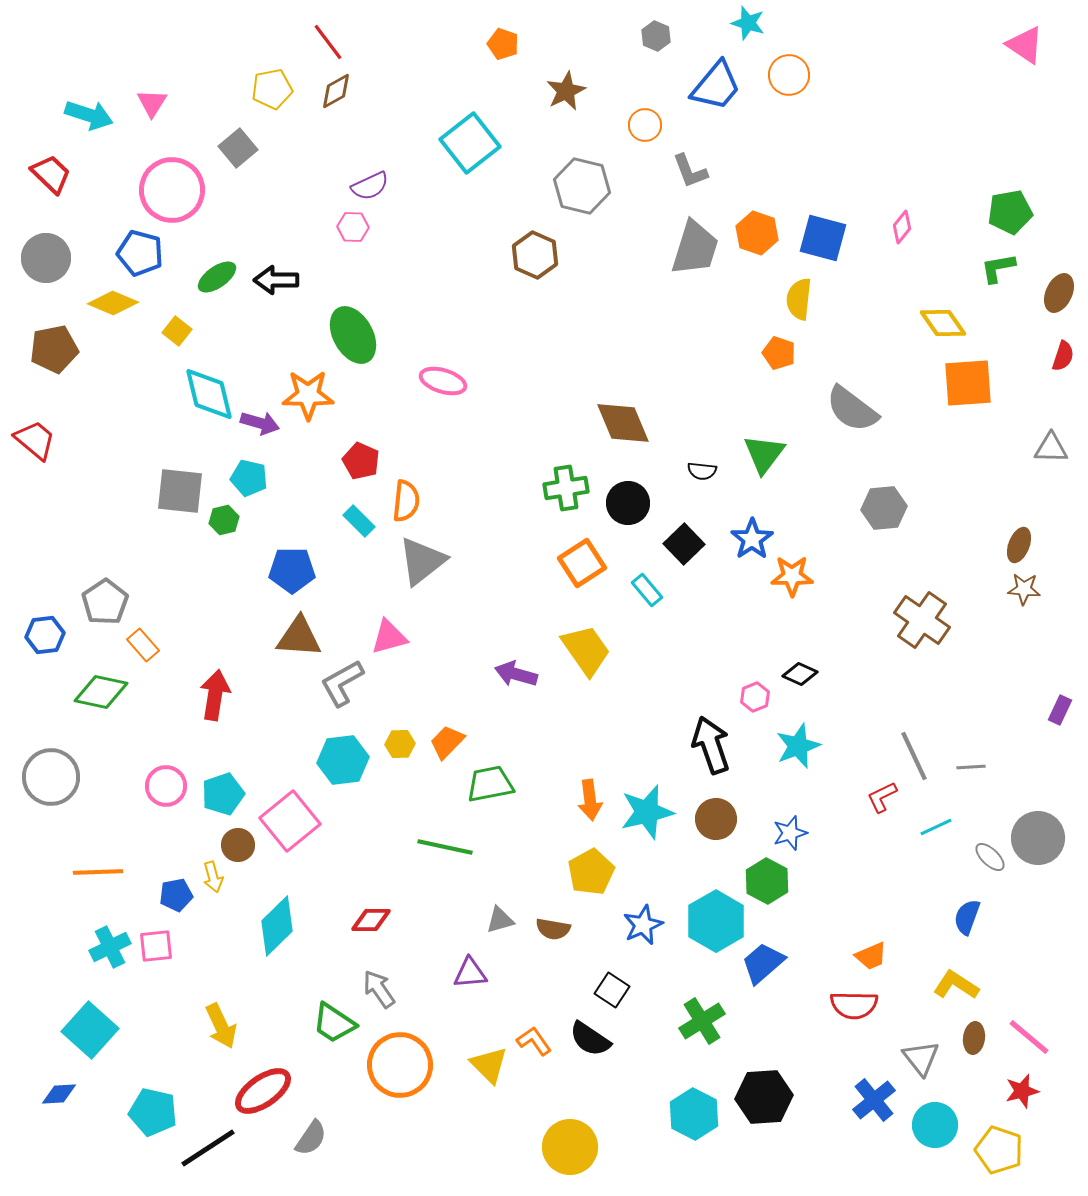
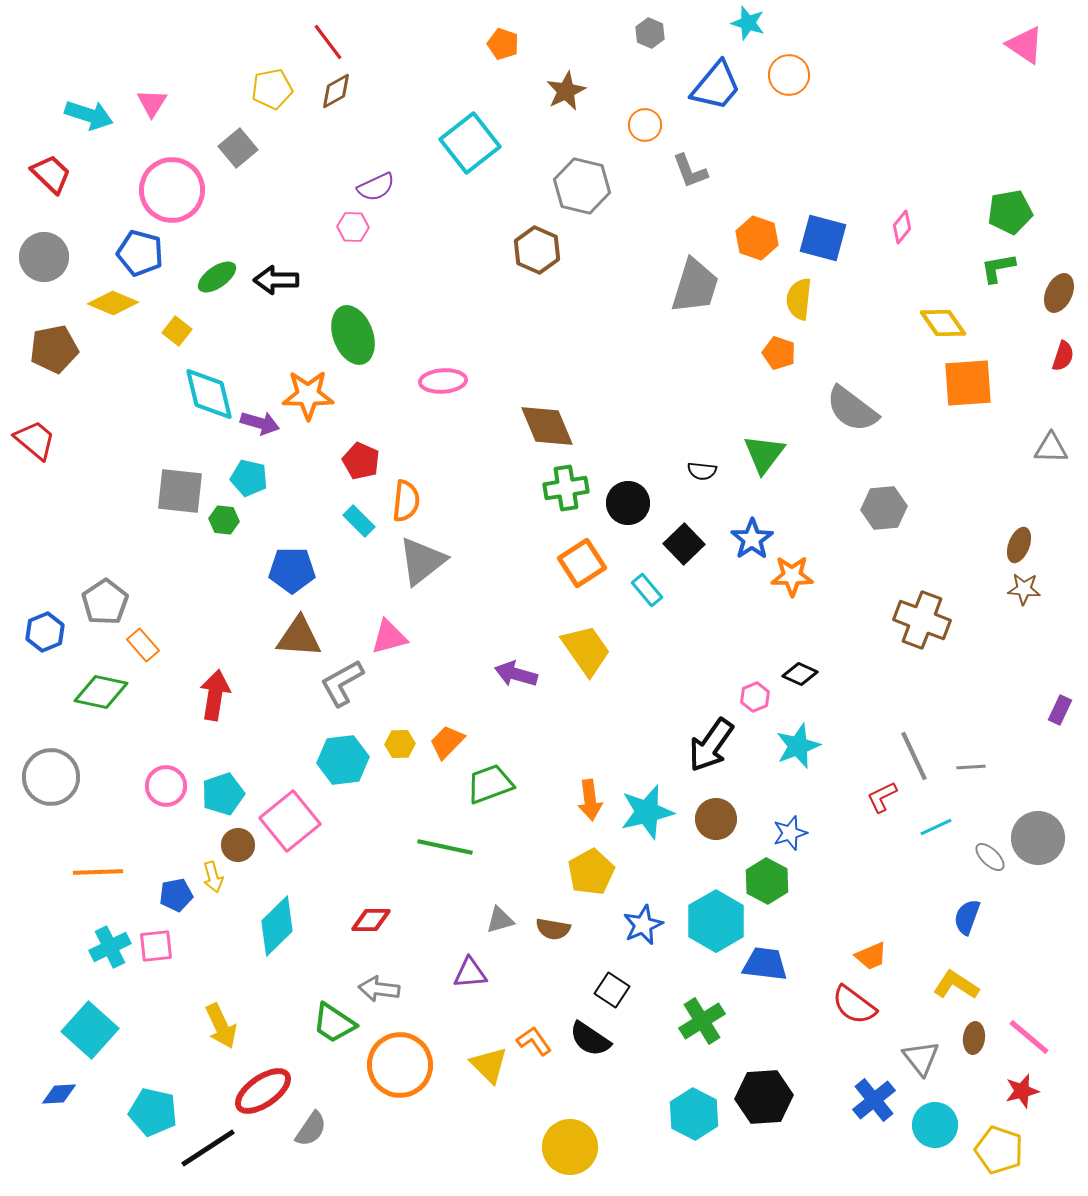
gray hexagon at (656, 36): moved 6 px left, 3 px up
purple semicircle at (370, 186): moved 6 px right, 1 px down
orange hexagon at (757, 233): moved 5 px down
gray trapezoid at (695, 248): moved 38 px down
brown hexagon at (535, 255): moved 2 px right, 5 px up
gray circle at (46, 258): moved 2 px left, 1 px up
green ellipse at (353, 335): rotated 8 degrees clockwise
pink ellipse at (443, 381): rotated 21 degrees counterclockwise
brown diamond at (623, 423): moved 76 px left, 3 px down
green hexagon at (224, 520): rotated 20 degrees clockwise
brown cross at (922, 620): rotated 14 degrees counterclockwise
blue hexagon at (45, 635): moved 3 px up; rotated 15 degrees counterclockwise
black arrow at (711, 745): rotated 126 degrees counterclockwise
green trapezoid at (490, 784): rotated 9 degrees counterclockwise
blue trapezoid at (763, 963): moved 2 px right, 1 px down; rotated 48 degrees clockwise
gray arrow at (379, 989): rotated 48 degrees counterclockwise
red semicircle at (854, 1005): rotated 36 degrees clockwise
gray semicircle at (311, 1138): moved 9 px up
